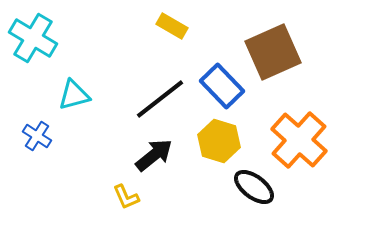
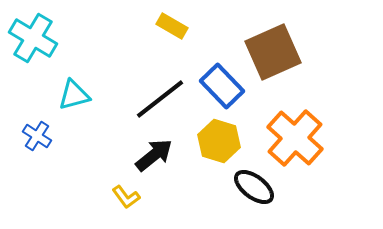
orange cross: moved 4 px left, 2 px up
yellow L-shape: rotated 12 degrees counterclockwise
